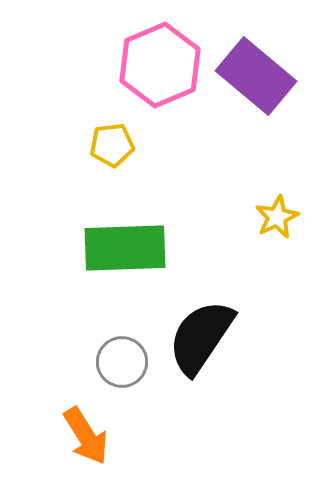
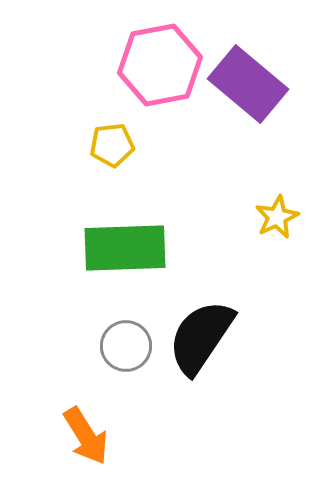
pink hexagon: rotated 12 degrees clockwise
purple rectangle: moved 8 px left, 8 px down
gray circle: moved 4 px right, 16 px up
